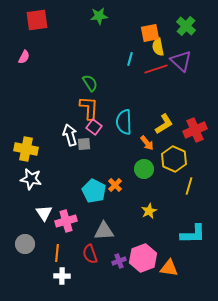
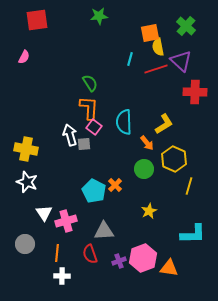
red cross: moved 38 px up; rotated 25 degrees clockwise
white star: moved 4 px left, 3 px down; rotated 10 degrees clockwise
